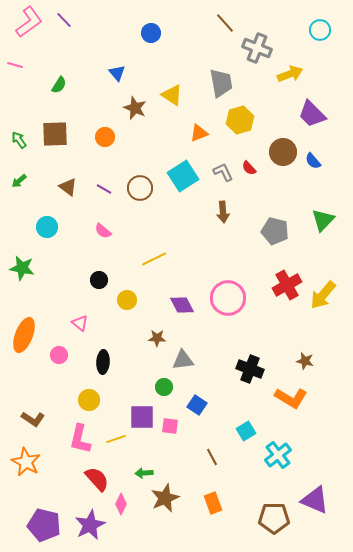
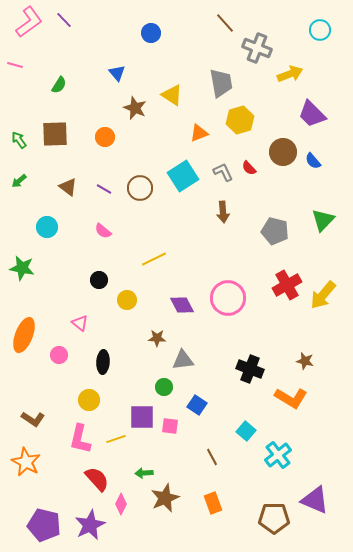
cyan square at (246, 431): rotated 18 degrees counterclockwise
